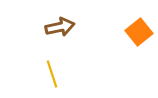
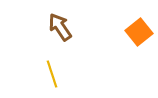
brown arrow: rotated 112 degrees counterclockwise
